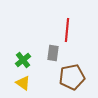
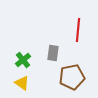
red line: moved 11 px right
yellow triangle: moved 1 px left
